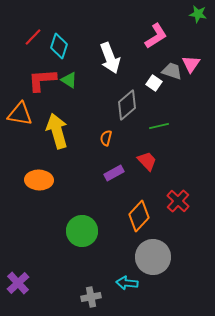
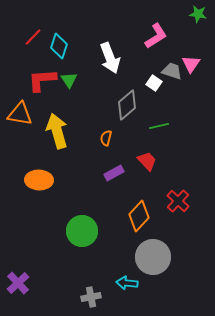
green triangle: rotated 24 degrees clockwise
